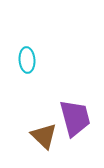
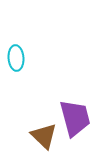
cyan ellipse: moved 11 px left, 2 px up
